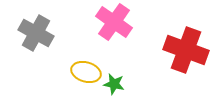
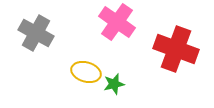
pink cross: moved 3 px right
red cross: moved 10 px left, 1 px up
green star: rotated 25 degrees counterclockwise
